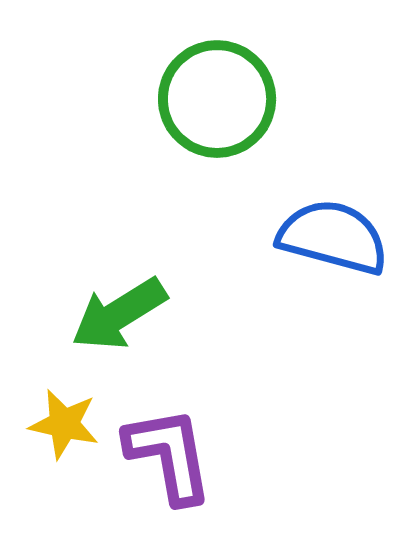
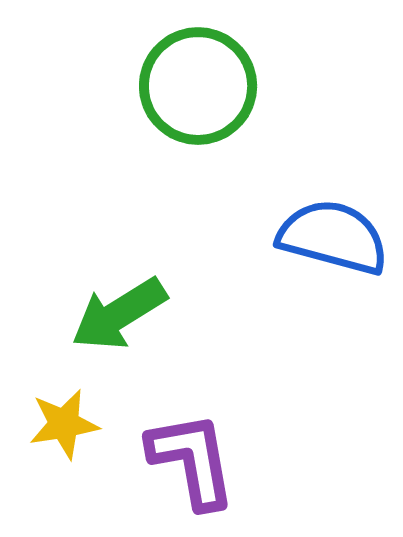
green circle: moved 19 px left, 13 px up
yellow star: rotated 22 degrees counterclockwise
purple L-shape: moved 23 px right, 5 px down
